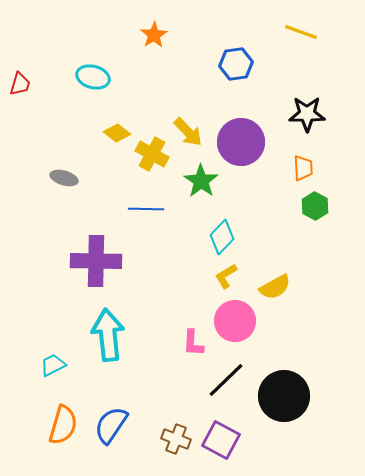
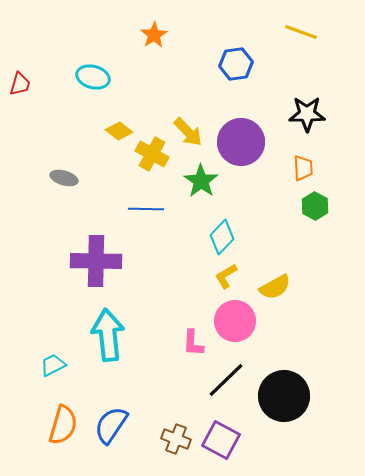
yellow diamond: moved 2 px right, 2 px up
